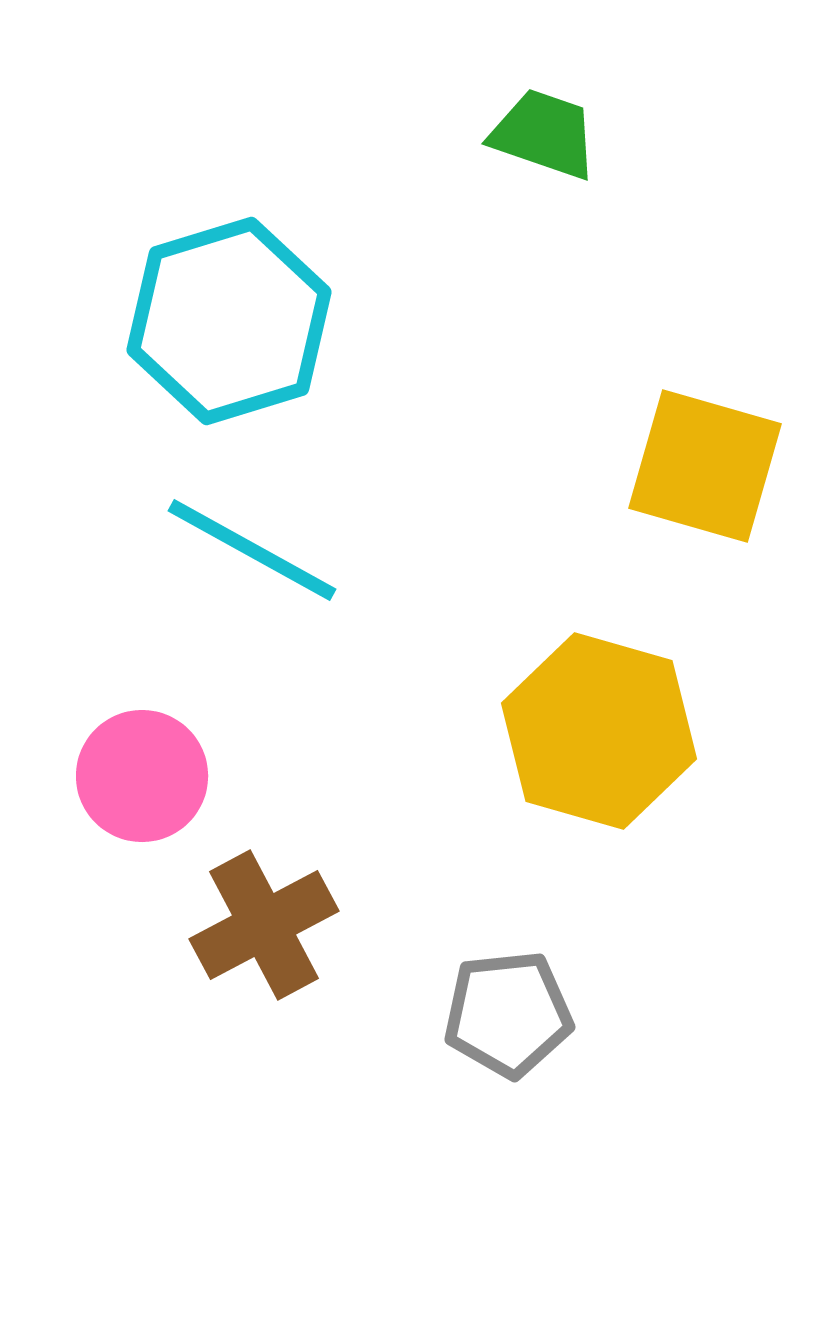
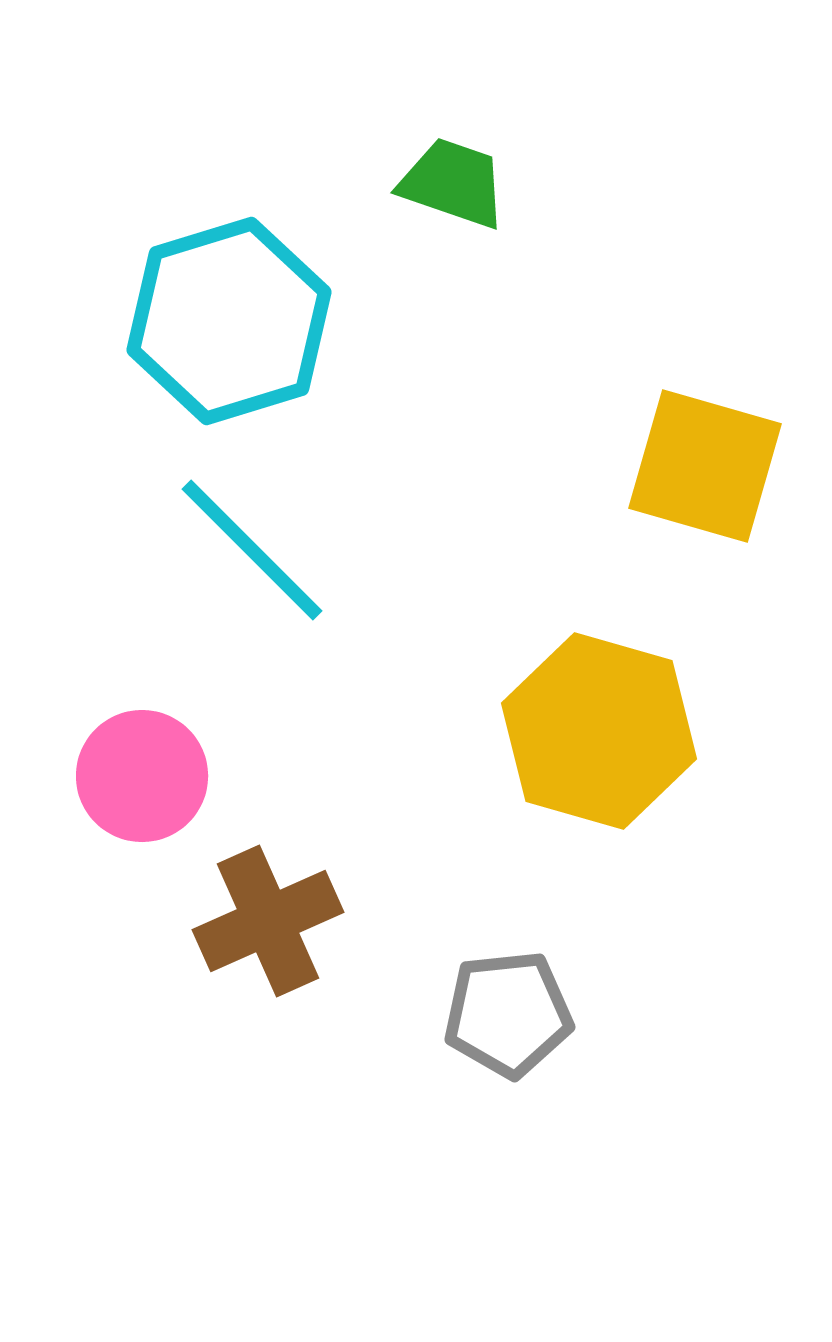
green trapezoid: moved 91 px left, 49 px down
cyan line: rotated 16 degrees clockwise
brown cross: moved 4 px right, 4 px up; rotated 4 degrees clockwise
